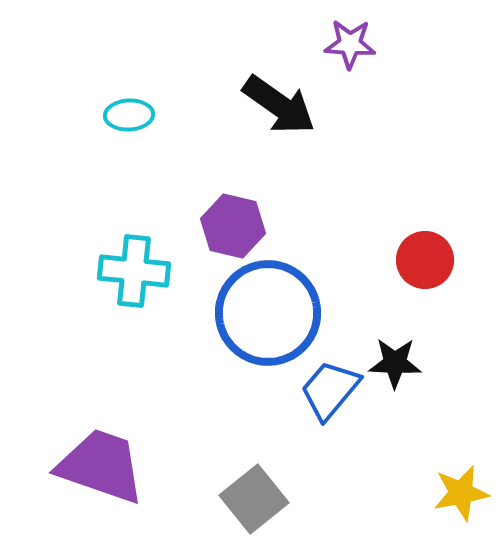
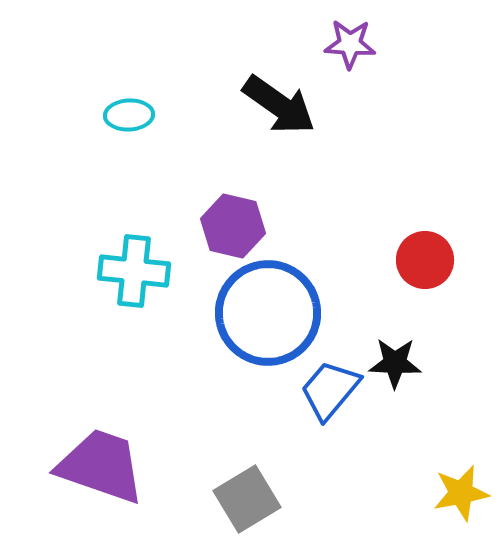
gray square: moved 7 px left; rotated 8 degrees clockwise
